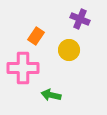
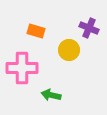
purple cross: moved 9 px right, 9 px down
orange rectangle: moved 5 px up; rotated 72 degrees clockwise
pink cross: moved 1 px left
